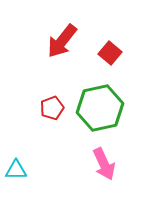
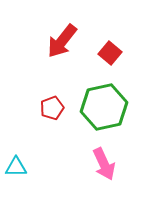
green hexagon: moved 4 px right, 1 px up
cyan triangle: moved 3 px up
